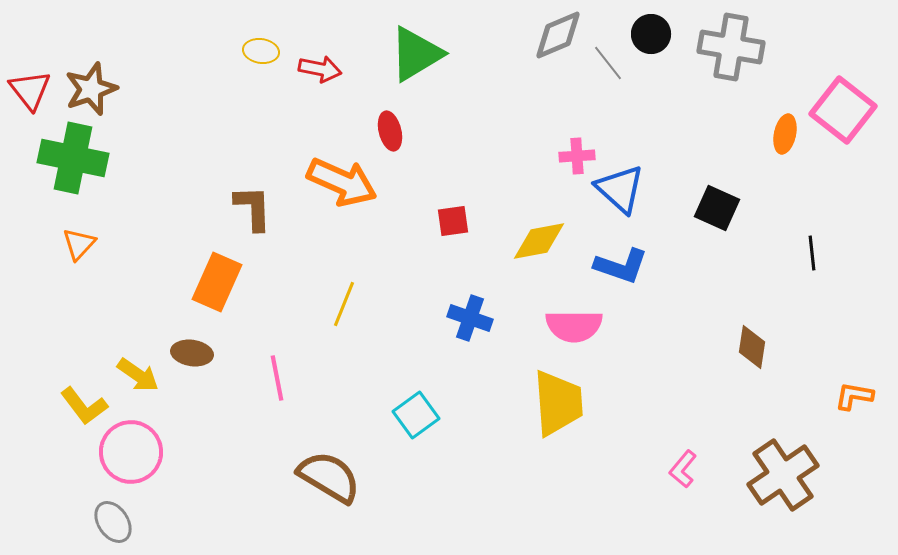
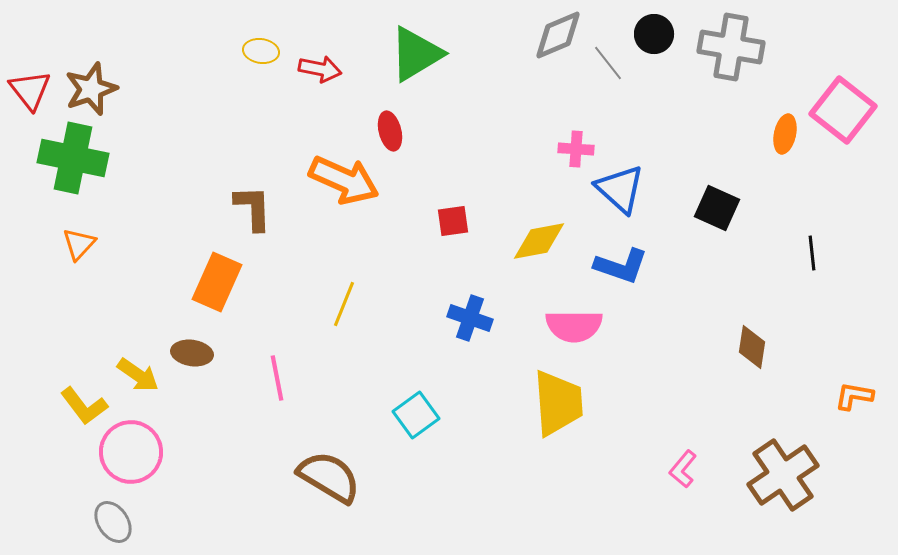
black circle: moved 3 px right
pink cross: moved 1 px left, 7 px up; rotated 8 degrees clockwise
orange arrow: moved 2 px right, 2 px up
